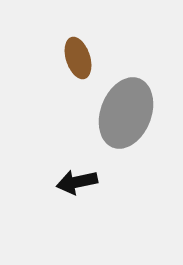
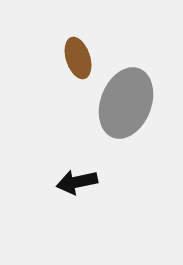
gray ellipse: moved 10 px up
